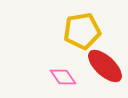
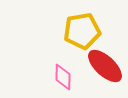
pink diamond: rotated 36 degrees clockwise
